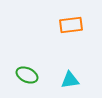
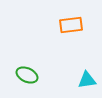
cyan triangle: moved 17 px right
